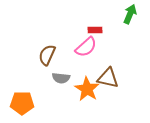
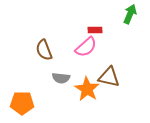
brown semicircle: moved 3 px left, 5 px up; rotated 45 degrees counterclockwise
brown triangle: moved 1 px right, 1 px up
